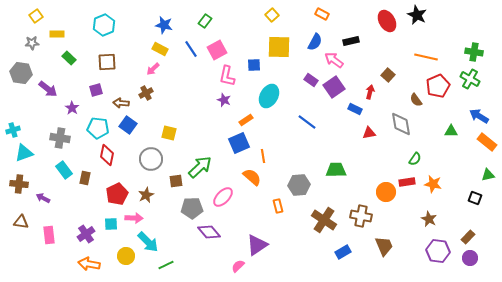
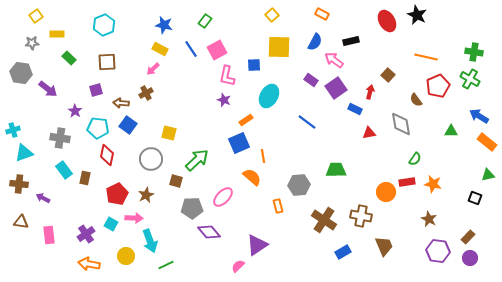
purple square at (334, 87): moved 2 px right, 1 px down
purple star at (72, 108): moved 3 px right, 3 px down
green arrow at (200, 167): moved 3 px left, 7 px up
brown square at (176, 181): rotated 24 degrees clockwise
cyan square at (111, 224): rotated 32 degrees clockwise
cyan arrow at (148, 242): moved 2 px right, 1 px up; rotated 25 degrees clockwise
